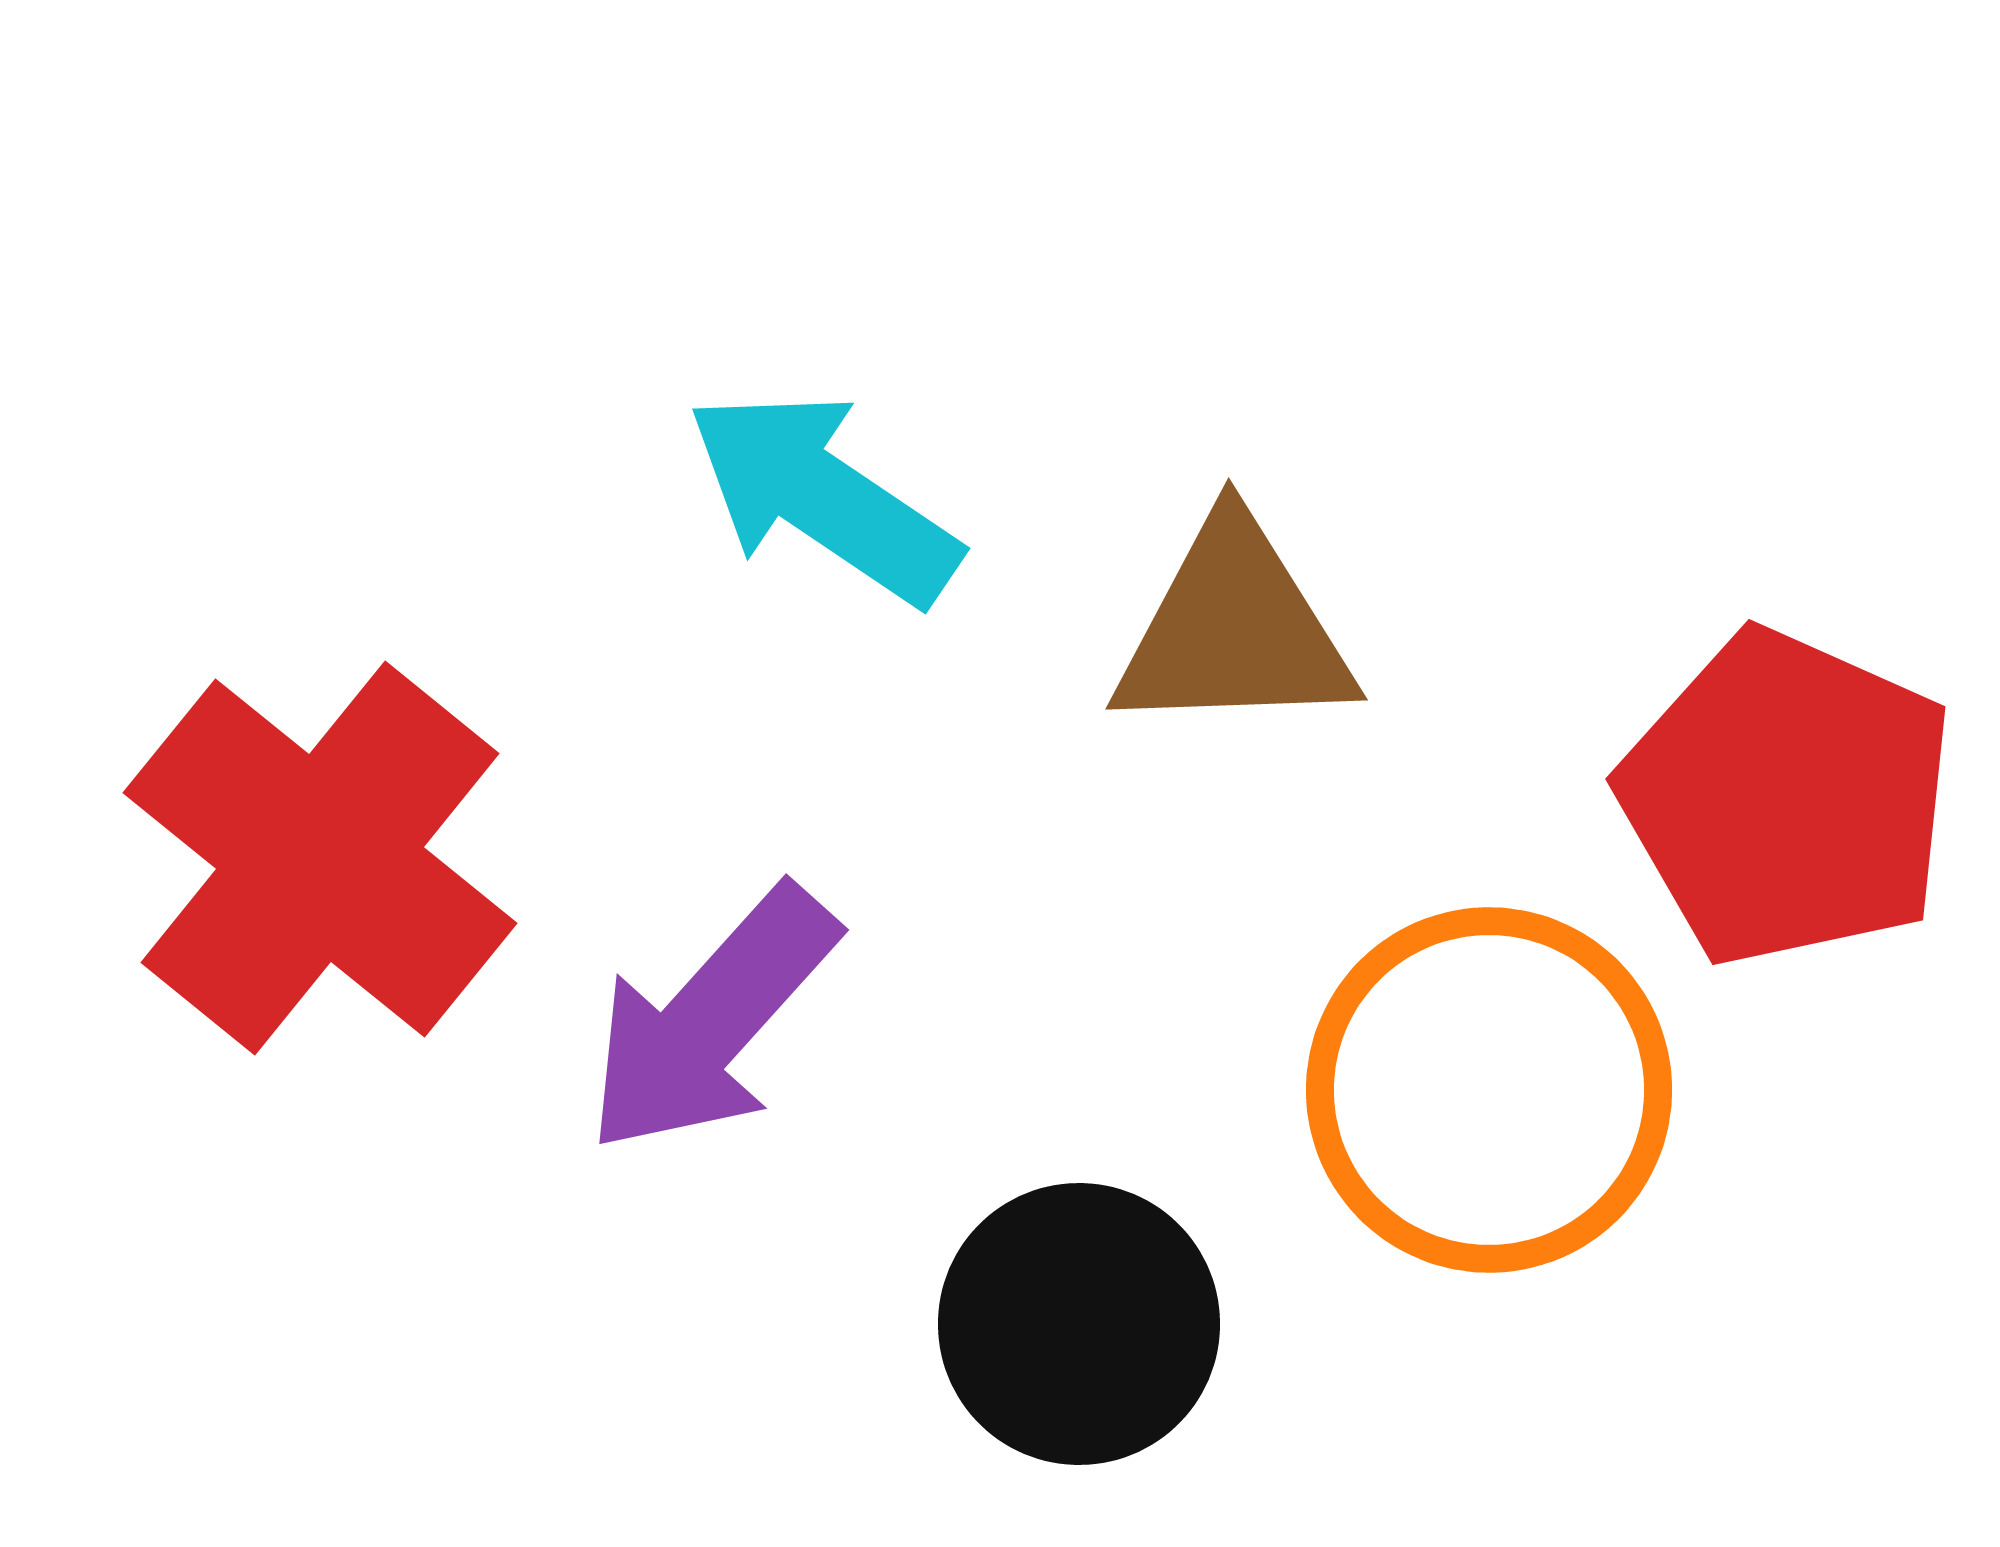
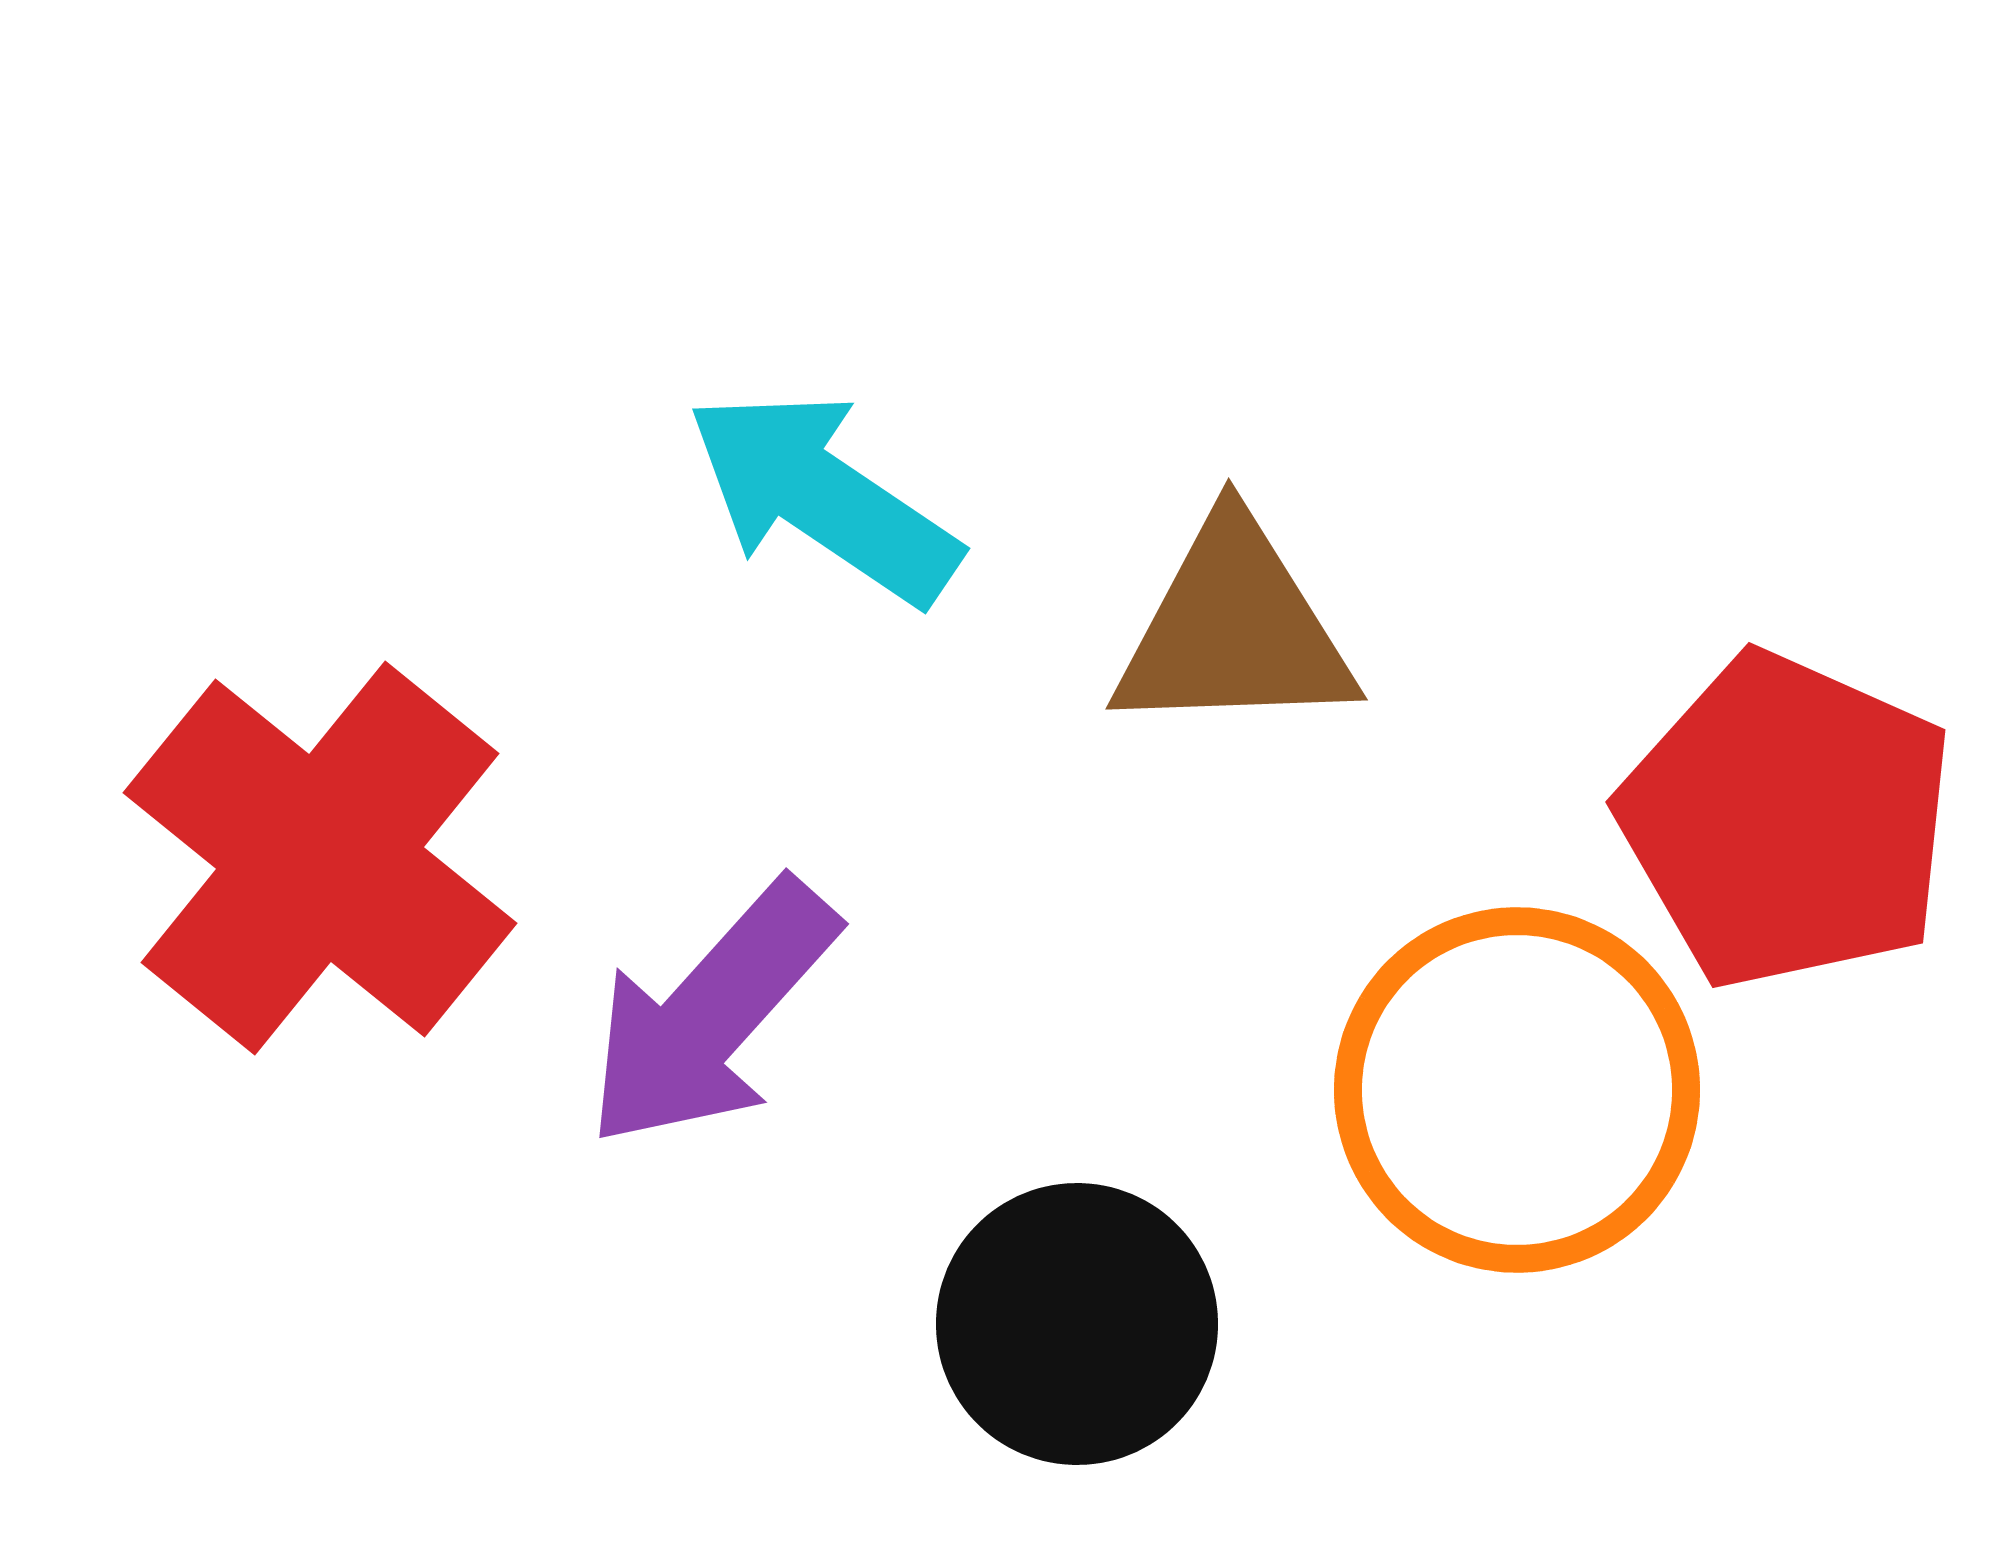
red pentagon: moved 23 px down
purple arrow: moved 6 px up
orange circle: moved 28 px right
black circle: moved 2 px left
